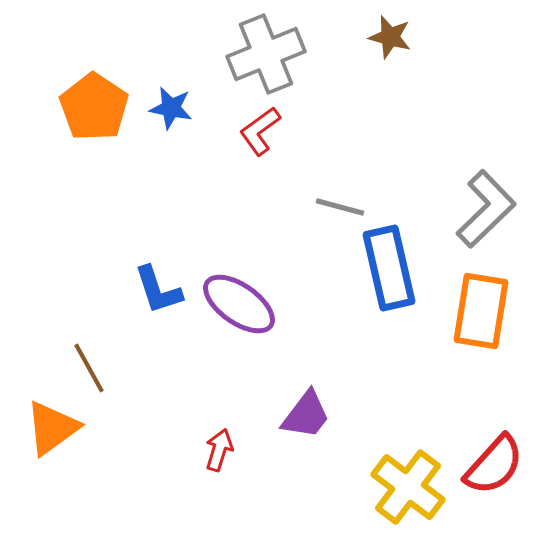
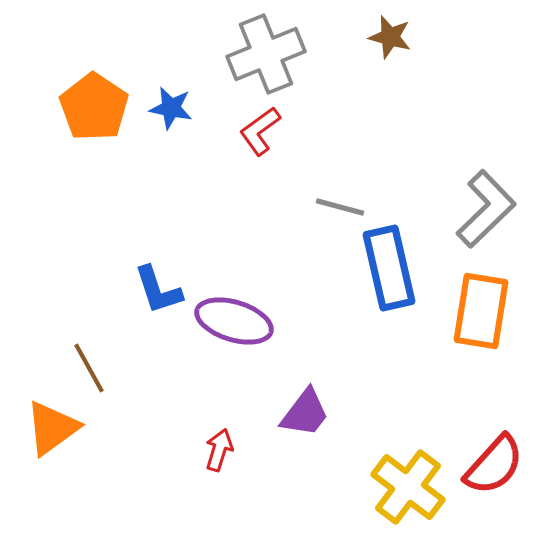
purple ellipse: moved 5 px left, 17 px down; rotated 18 degrees counterclockwise
purple trapezoid: moved 1 px left, 2 px up
